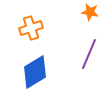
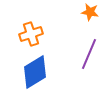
orange cross: moved 6 px down
